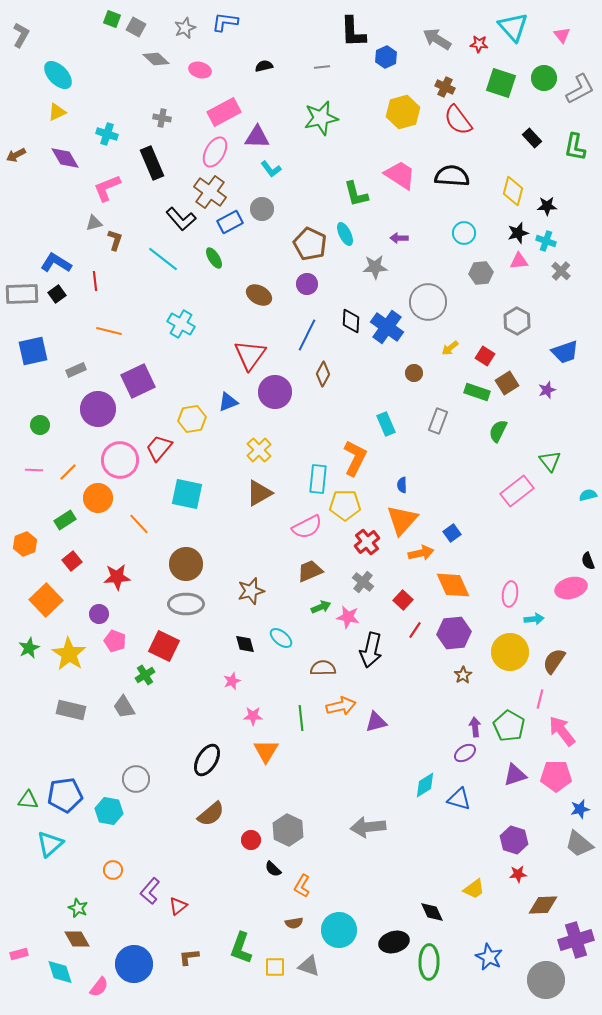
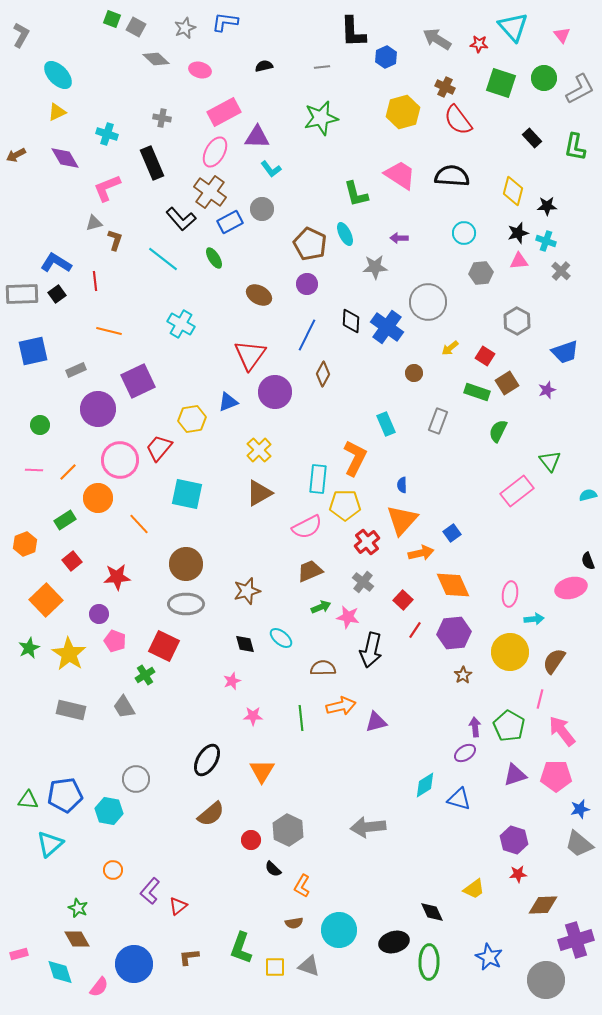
brown star at (251, 591): moved 4 px left
orange triangle at (266, 751): moved 4 px left, 20 px down
